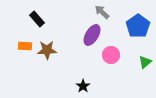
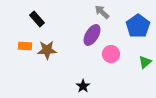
pink circle: moved 1 px up
